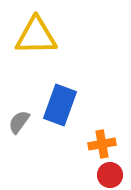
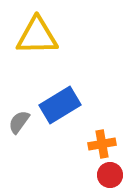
yellow triangle: moved 1 px right
blue rectangle: rotated 39 degrees clockwise
